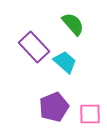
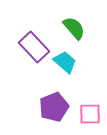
green semicircle: moved 1 px right, 4 px down
